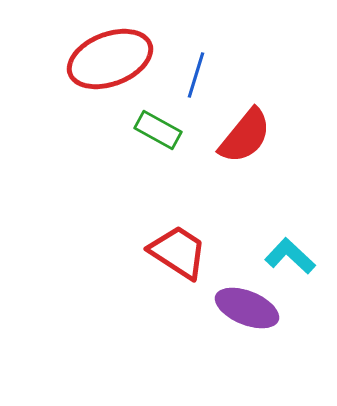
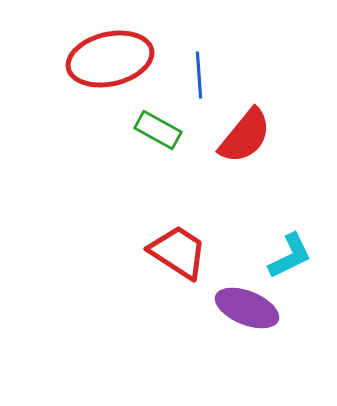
red ellipse: rotated 8 degrees clockwise
blue line: moved 3 px right; rotated 21 degrees counterclockwise
cyan L-shape: rotated 111 degrees clockwise
